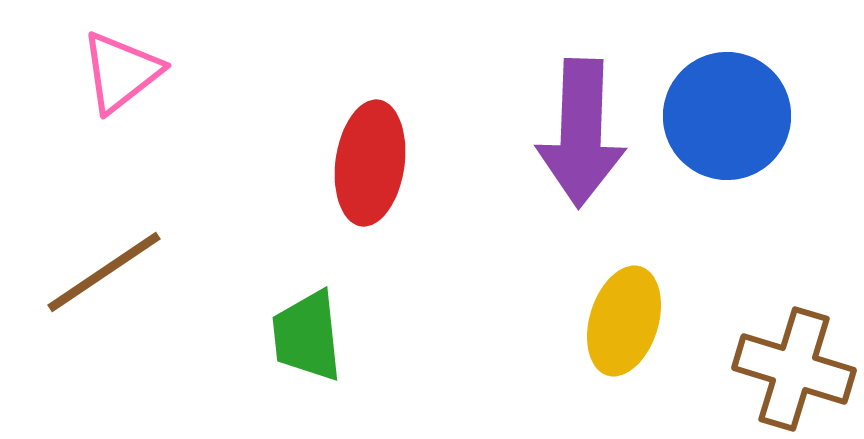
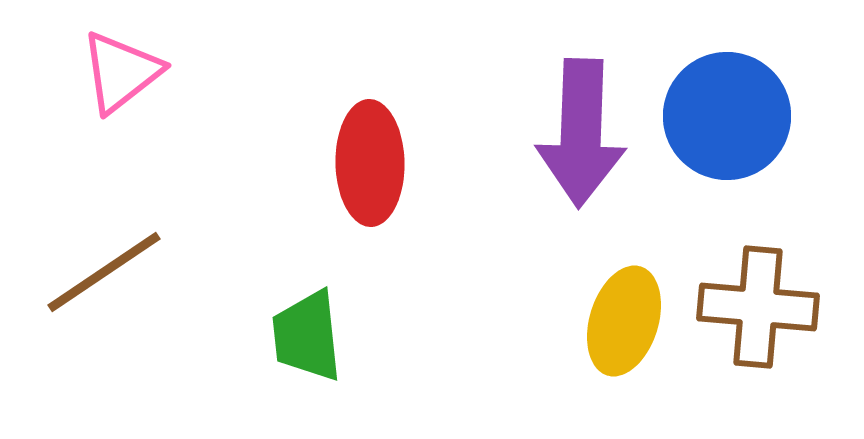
red ellipse: rotated 9 degrees counterclockwise
brown cross: moved 36 px left, 62 px up; rotated 12 degrees counterclockwise
